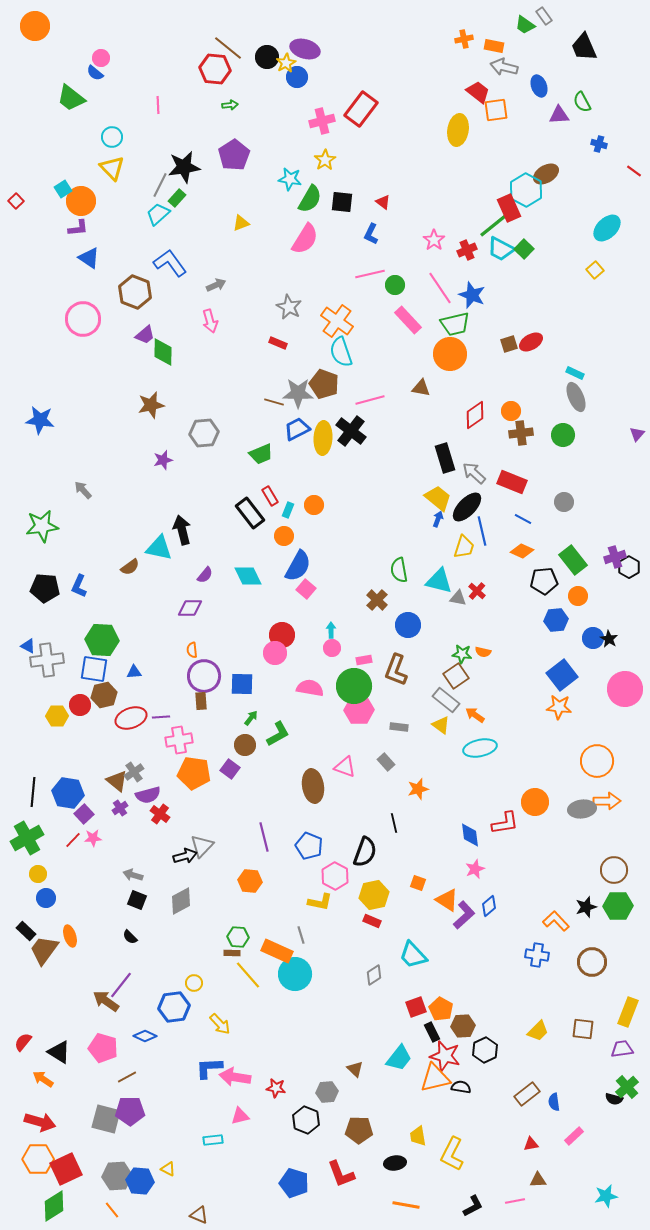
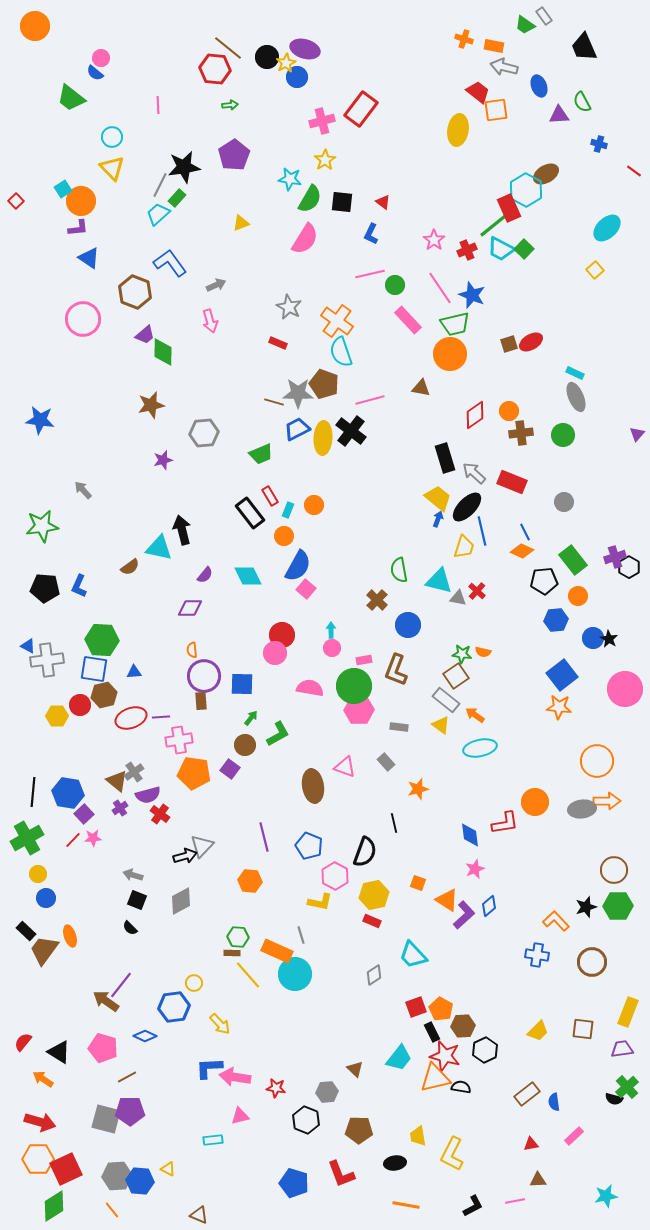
orange cross at (464, 39): rotated 30 degrees clockwise
orange circle at (511, 411): moved 2 px left
blue line at (523, 519): moved 2 px right, 13 px down; rotated 36 degrees clockwise
black semicircle at (130, 937): moved 9 px up
